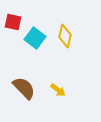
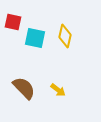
cyan square: rotated 25 degrees counterclockwise
